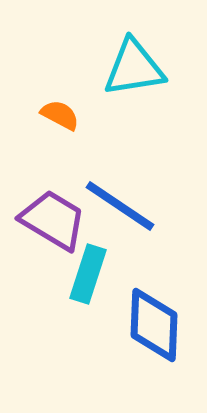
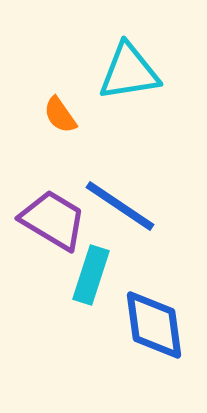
cyan triangle: moved 5 px left, 4 px down
orange semicircle: rotated 153 degrees counterclockwise
cyan rectangle: moved 3 px right, 1 px down
blue diamond: rotated 10 degrees counterclockwise
